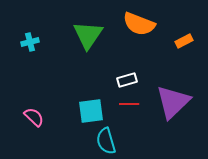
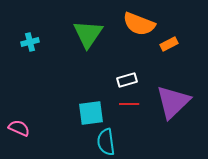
green triangle: moved 1 px up
orange rectangle: moved 15 px left, 3 px down
cyan square: moved 2 px down
pink semicircle: moved 15 px left, 11 px down; rotated 20 degrees counterclockwise
cyan semicircle: moved 1 px down; rotated 8 degrees clockwise
